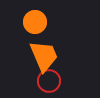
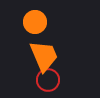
red circle: moved 1 px left, 1 px up
